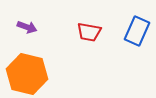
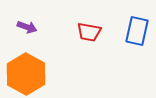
blue rectangle: rotated 12 degrees counterclockwise
orange hexagon: moved 1 px left; rotated 15 degrees clockwise
